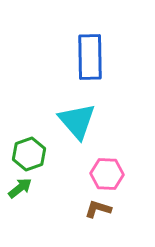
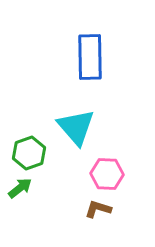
cyan triangle: moved 1 px left, 6 px down
green hexagon: moved 1 px up
